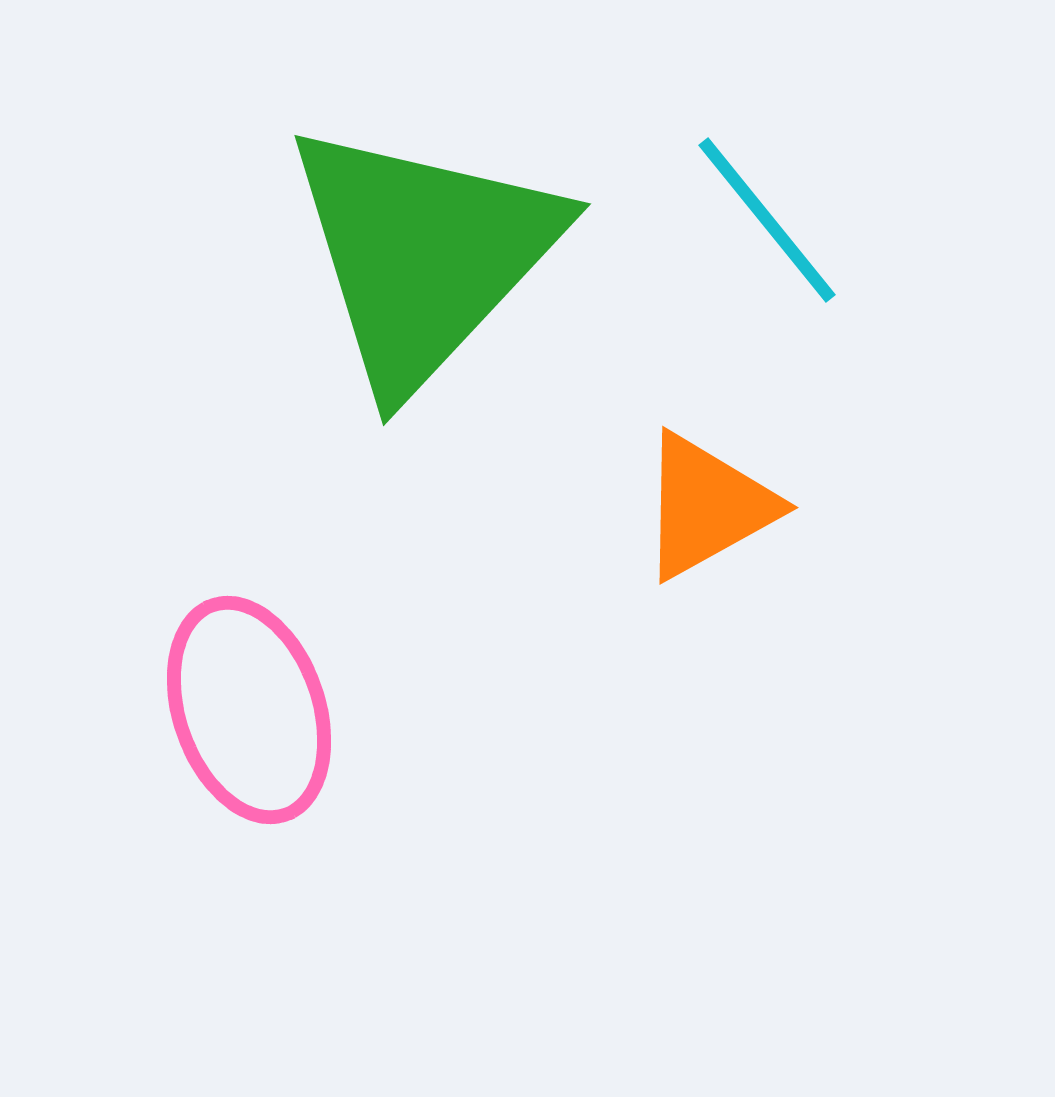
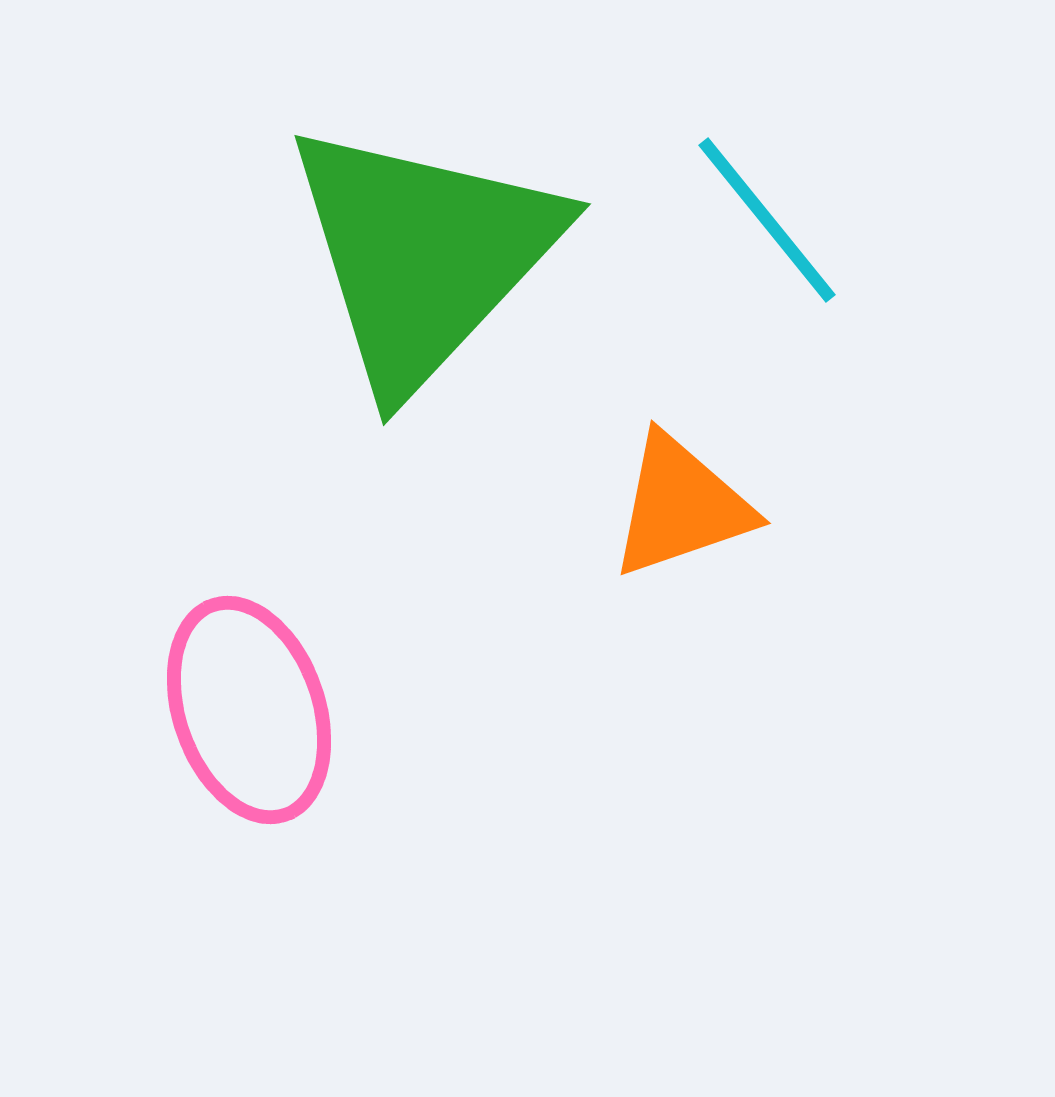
orange triangle: moved 26 px left; rotated 10 degrees clockwise
